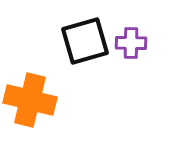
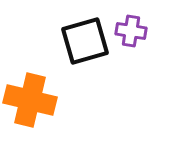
purple cross: moved 12 px up; rotated 8 degrees clockwise
